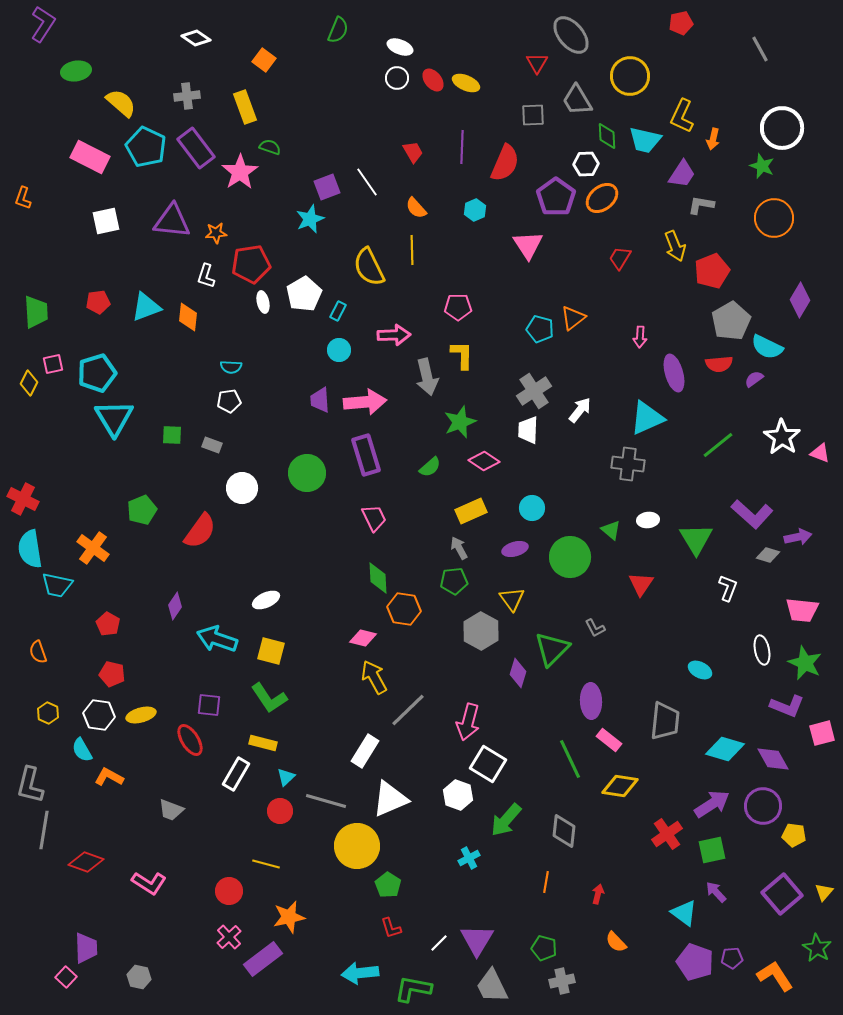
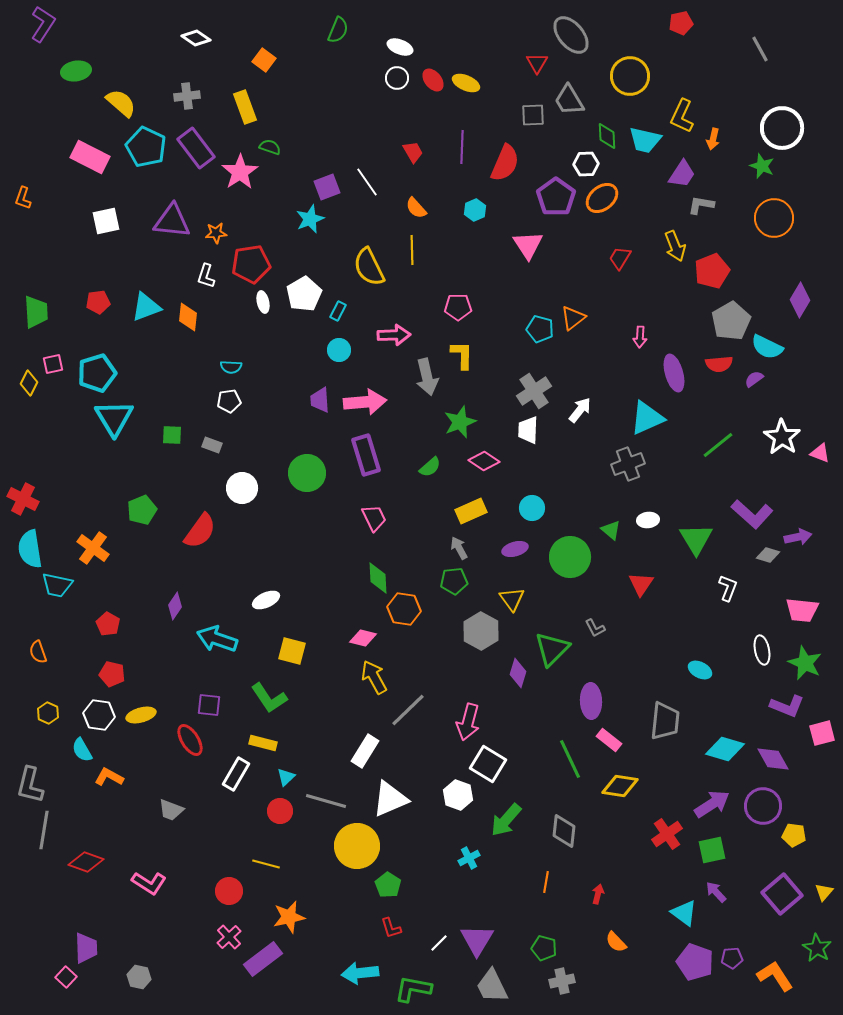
gray trapezoid at (577, 100): moved 8 px left
gray cross at (628, 464): rotated 28 degrees counterclockwise
yellow square at (271, 651): moved 21 px right
